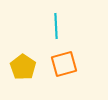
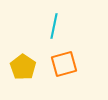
cyan line: moved 2 px left; rotated 15 degrees clockwise
